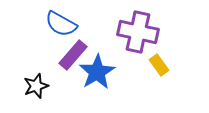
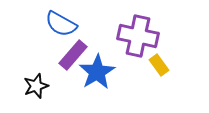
purple cross: moved 4 px down
